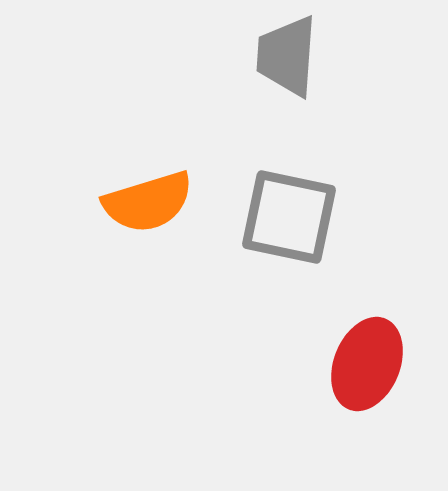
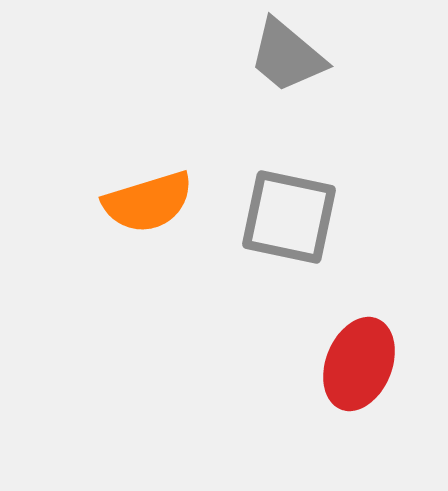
gray trapezoid: rotated 54 degrees counterclockwise
red ellipse: moved 8 px left
